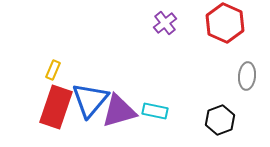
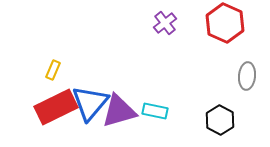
blue triangle: moved 3 px down
red rectangle: rotated 45 degrees clockwise
black hexagon: rotated 12 degrees counterclockwise
